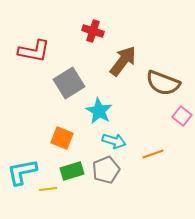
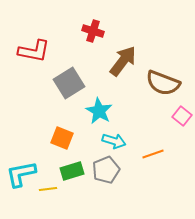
cyan L-shape: moved 1 px left, 2 px down
